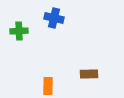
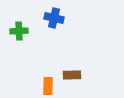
brown rectangle: moved 17 px left, 1 px down
